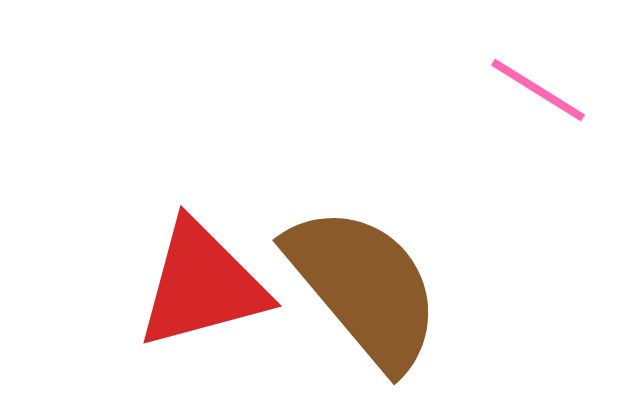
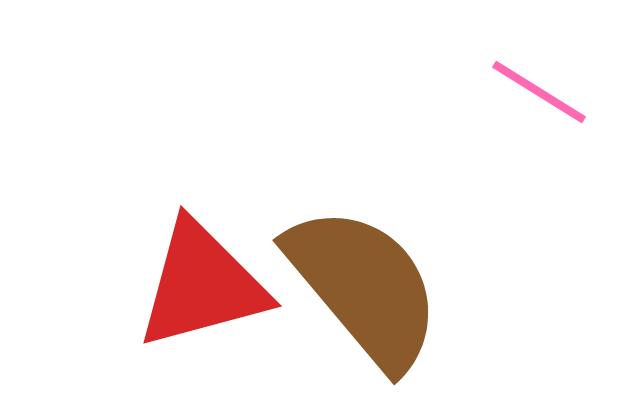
pink line: moved 1 px right, 2 px down
